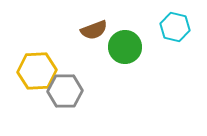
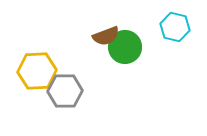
brown semicircle: moved 12 px right, 6 px down
